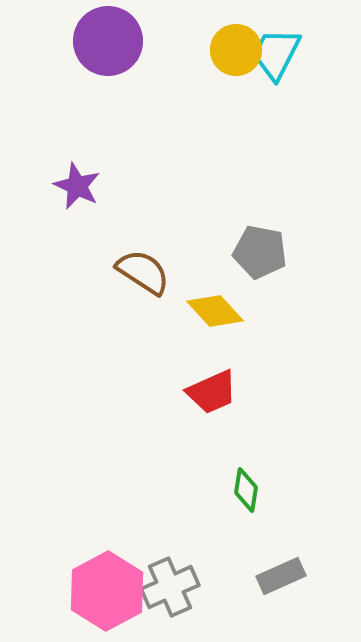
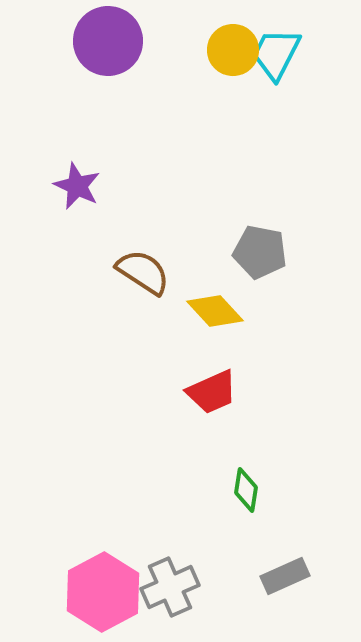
yellow circle: moved 3 px left
gray rectangle: moved 4 px right
pink hexagon: moved 4 px left, 1 px down
